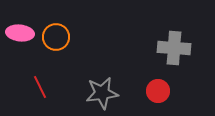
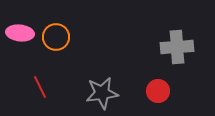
gray cross: moved 3 px right, 1 px up; rotated 8 degrees counterclockwise
